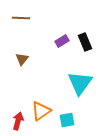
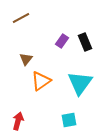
brown line: rotated 30 degrees counterclockwise
purple rectangle: rotated 24 degrees counterclockwise
brown triangle: moved 4 px right
orange triangle: moved 30 px up
cyan square: moved 2 px right
